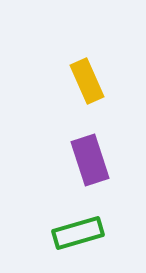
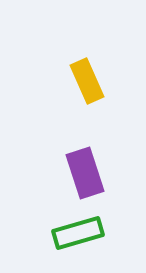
purple rectangle: moved 5 px left, 13 px down
